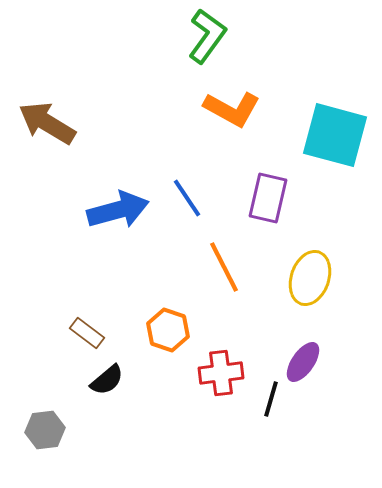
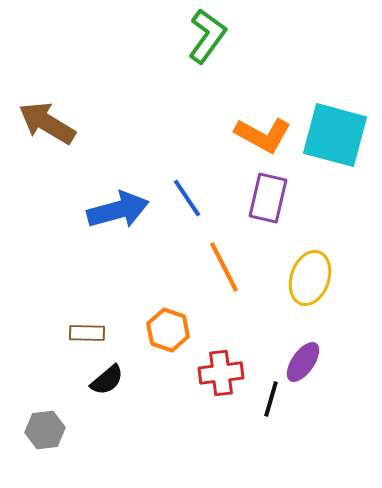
orange L-shape: moved 31 px right, 26 px down
brown rectangle: rotated 36 degrees counterclockwise
